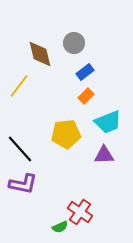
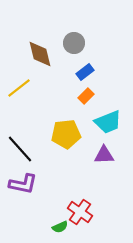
yellow line: moved 2 px down; rotated 15 degrees clockwise
